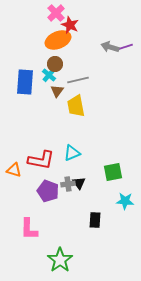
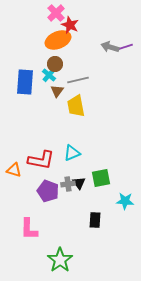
green square: moved 12 px left, 6 px down
